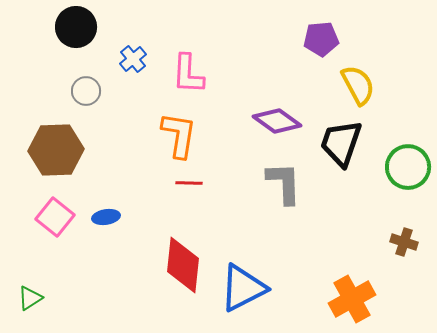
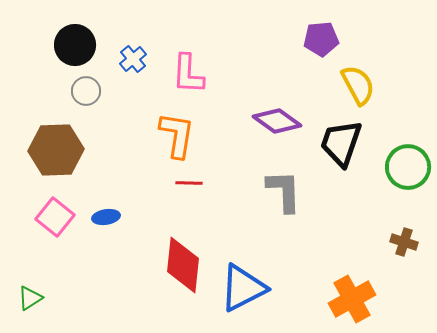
black circle: moved 1 px left, 18 px down
orange L-shape: moved 2 px left
gray L-shape: moved 8 px down
